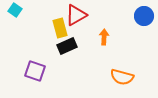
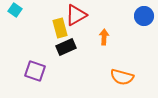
black rectangle: moved 1 px left, 1 px down
